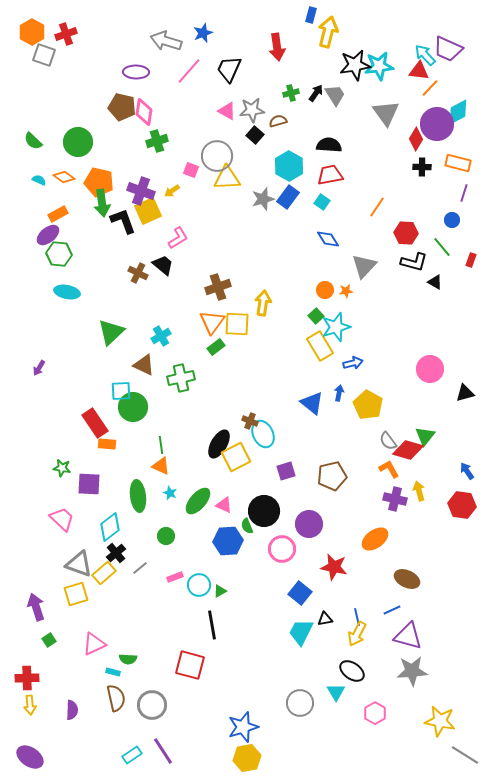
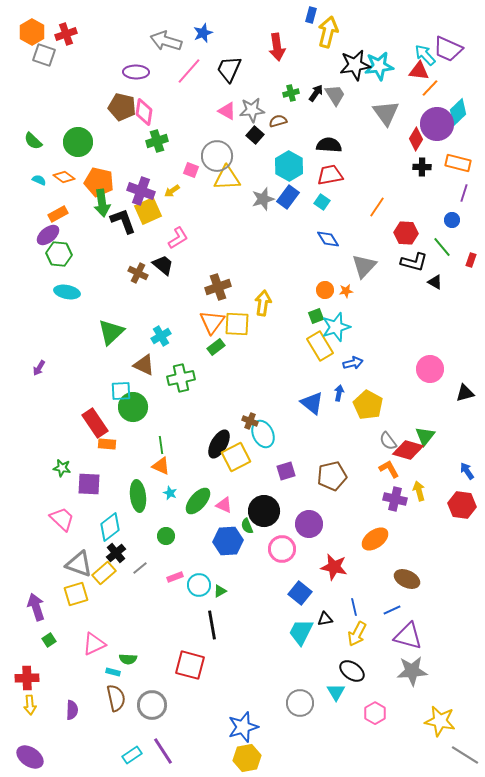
cyan diamond at (458, 112): rotated 16 degrees counterclockwise
green square at (316, 316): rotated 21 degrees clockwise
blue line at (357, 617): moved 3 px left, 10 px up
